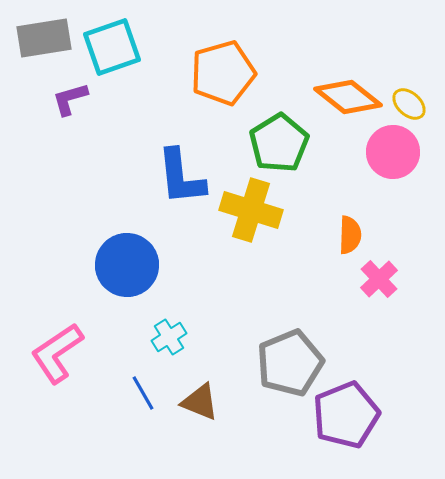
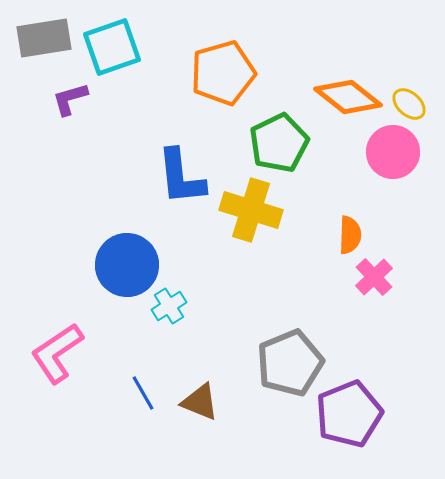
green pentagon: rotated 6 degrees clockwise
pink cross: moved 5 px left, 2 px up
cyan cross: moved 31 px up
purple pentagon: moved 3 px right, 1 px up
